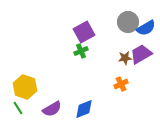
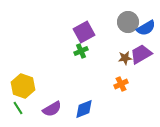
yellow hexagon: moved 2 px left, 1 px up
